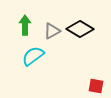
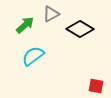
green arrow: rotated 48 degrees clockwise
gray triangle: moved 1 px left, 17 px up
